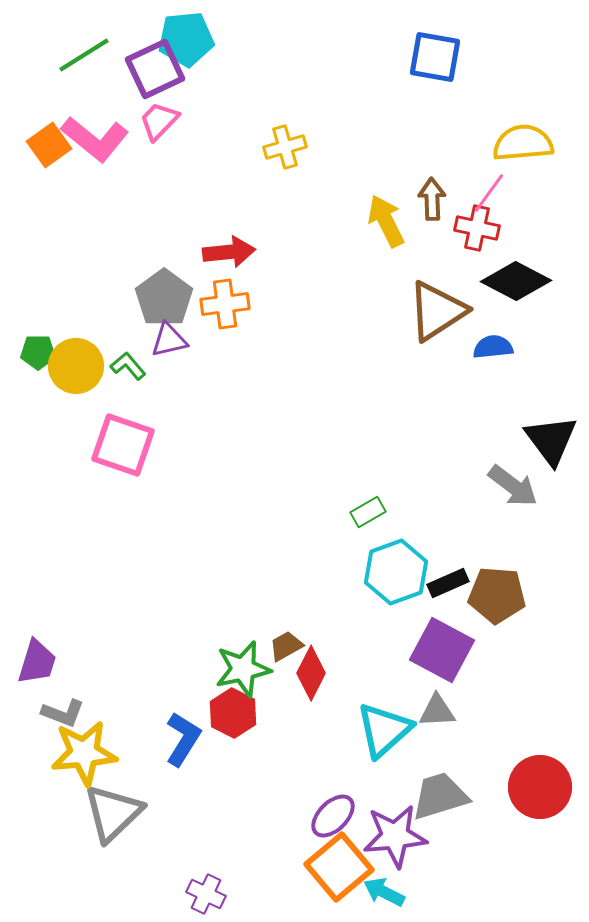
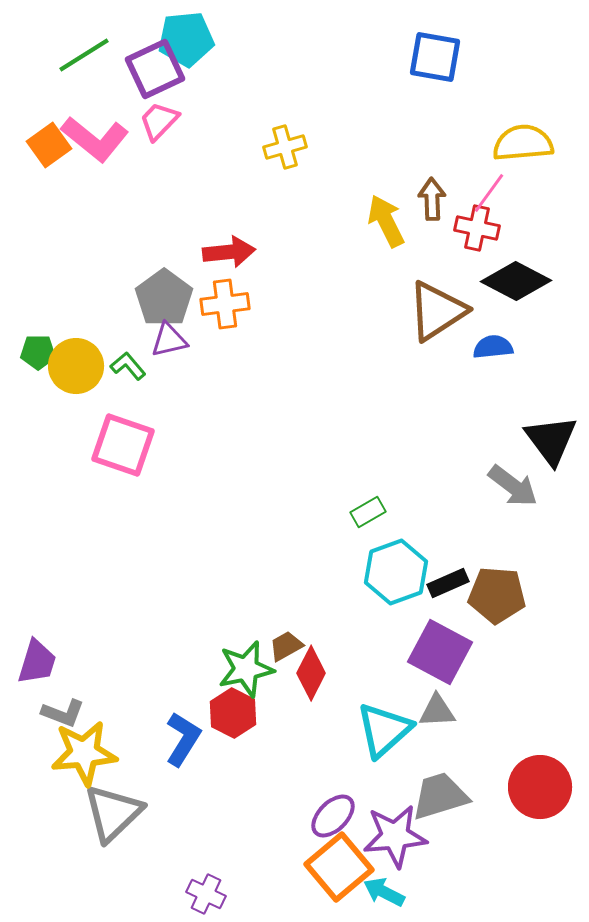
purple square at (442, 650): moved 2 px left, 2 px down
green star at (243, 669): moved 3 px right
